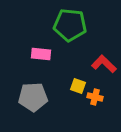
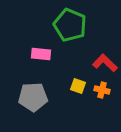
green pentagon: rotated 16 degrees clockwise
red L-shape: moved 1 px right, 1 px up
orange cross: moved 7 px right, 7 px up
